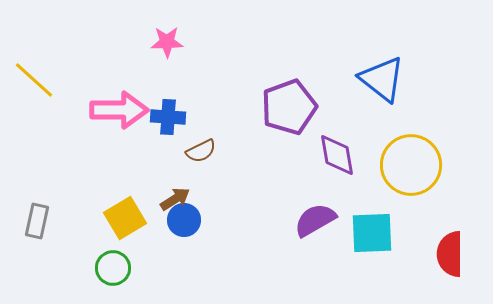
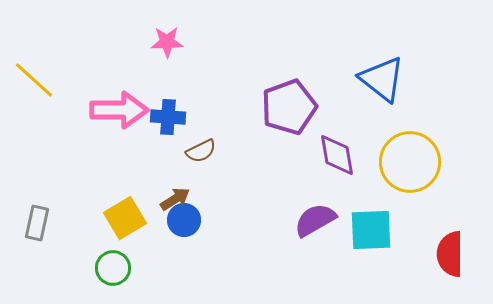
yellow circle: moved 1 px left, 3 px up
gray rectangle: moved 2 px down
cyan square: moved 1 px left, 3 px up
